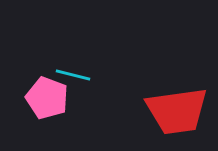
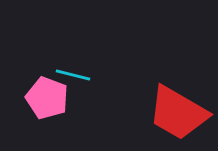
red trapezoid: moved 1 px right, 2 px down; rotated 38 degrees clockwise
